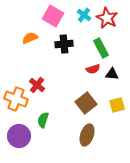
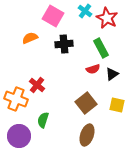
cyan cross: moved 1 px right, 4 px up
black triangle: rotated 40 degrees counterclockwise
yellow square: rotated 28 degrees clockwise
